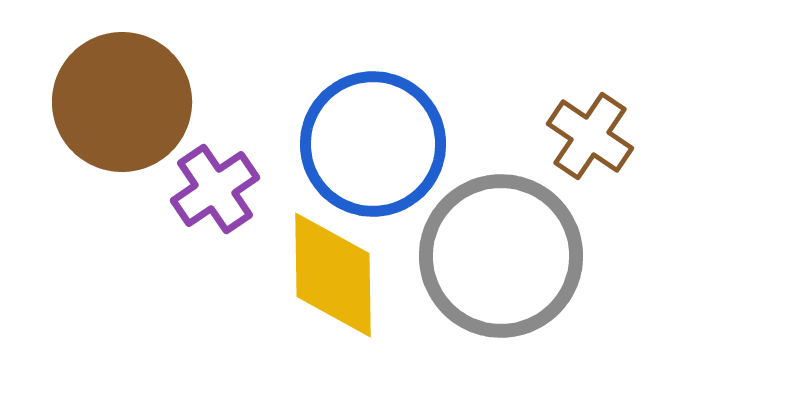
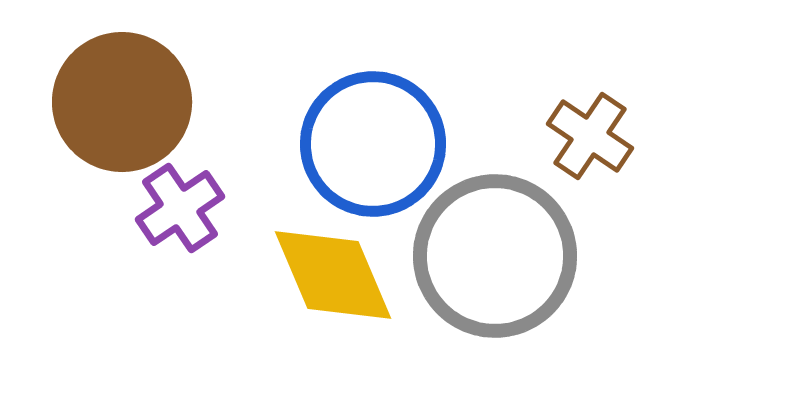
purple cross: moved 35 px left, 19 px down
gray circle: moved 6 px left
yellow diamond: rotated 22 degrees counterclockwise
